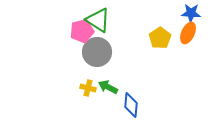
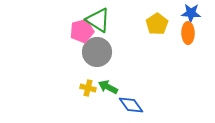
orange ellipse: rotated 25 degrees counterclockwise
yellow pentagon: moved 3 px left, 14 px up
blue diamond: rotated 40 degrees counterclockwise
